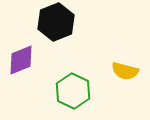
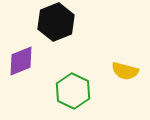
purple diamond: moved 1 px down
